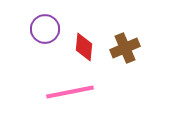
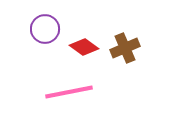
red diamond: rotated 60 degrees counterclockwise
pink line: moved 1 px left
